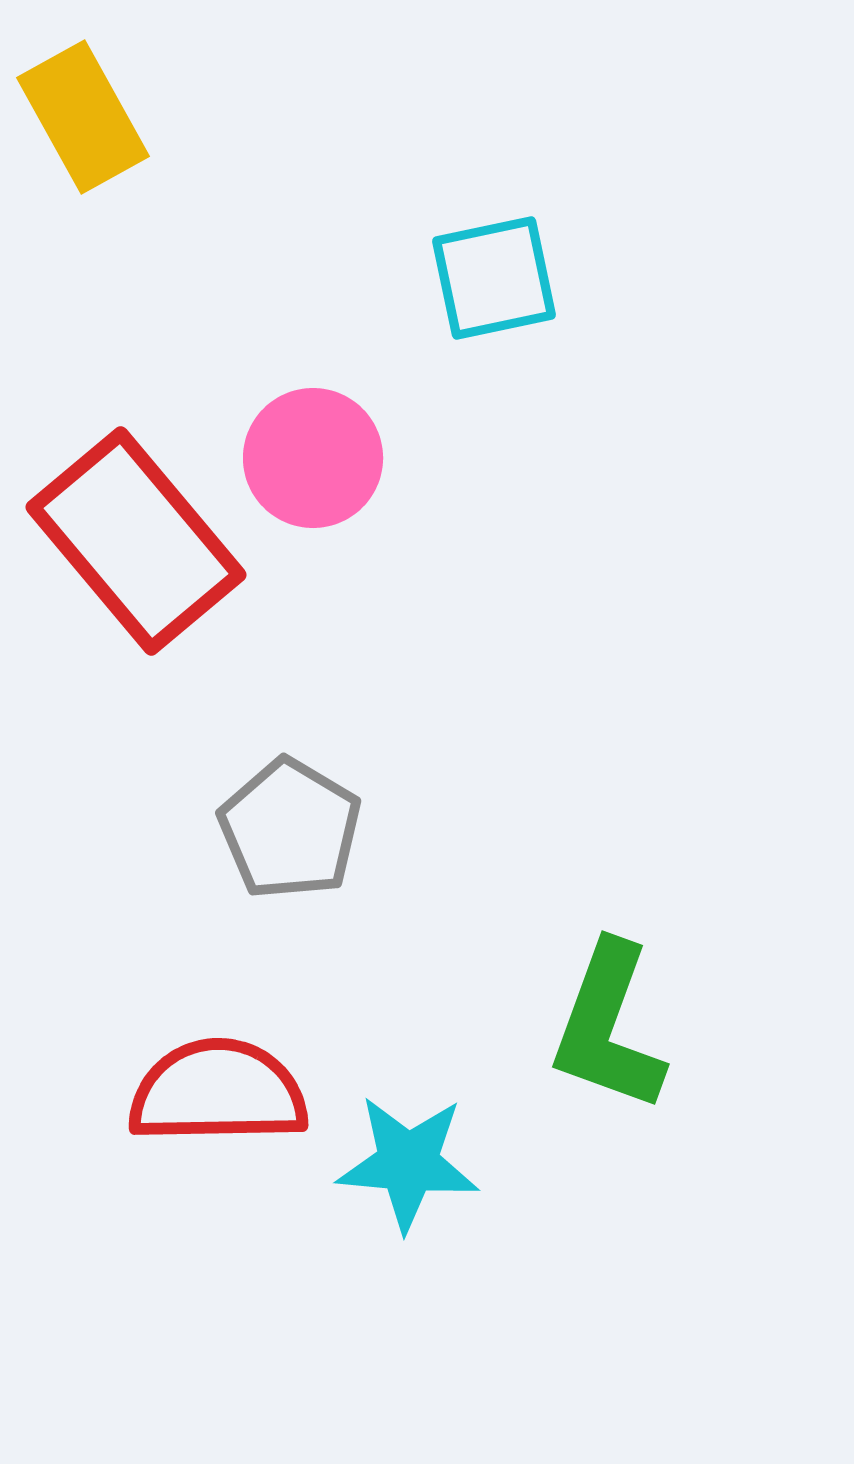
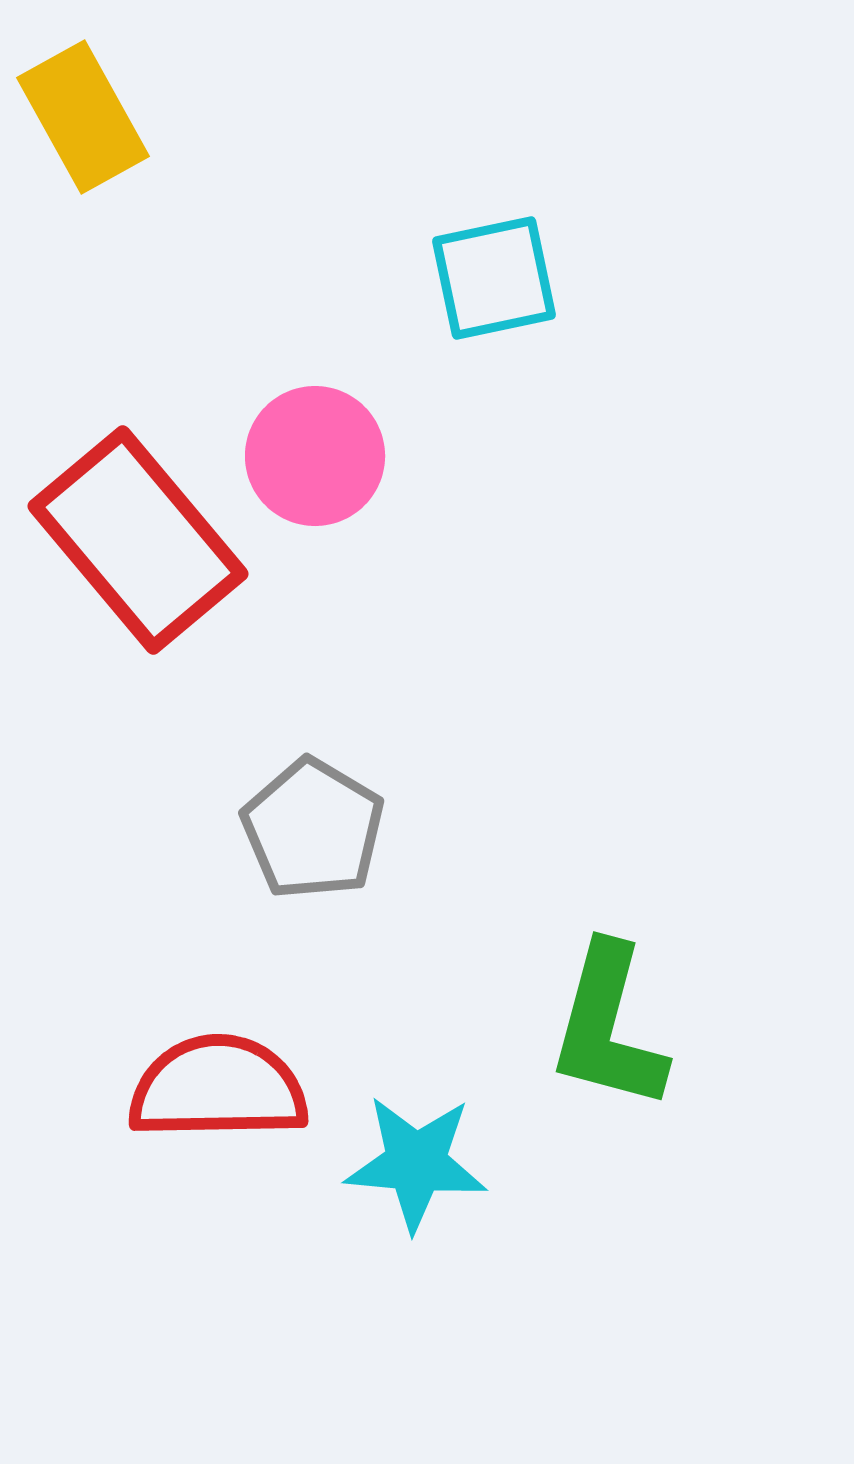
pink circle: moved 2 px right, 2 px up
red rectangle: moved 2 px right, 1 px up
gray pentagon: moved 23 px right
green L-shape: rotated 5 degrees counterclockwise
red semicircle: moved 4 px up
cyan star: moved 8 px right
